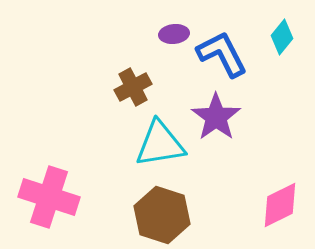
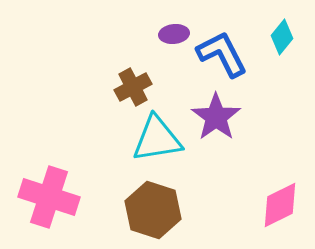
cyan triangle: moved 3 px left, 5 px up
brown hexagon: moved 9 px left, 5 px up
